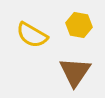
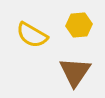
yellow hexagon: rotated 15 degrees counterclockwise
